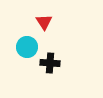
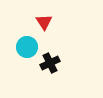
black cross: rotated 30 degrees counterclockwise
